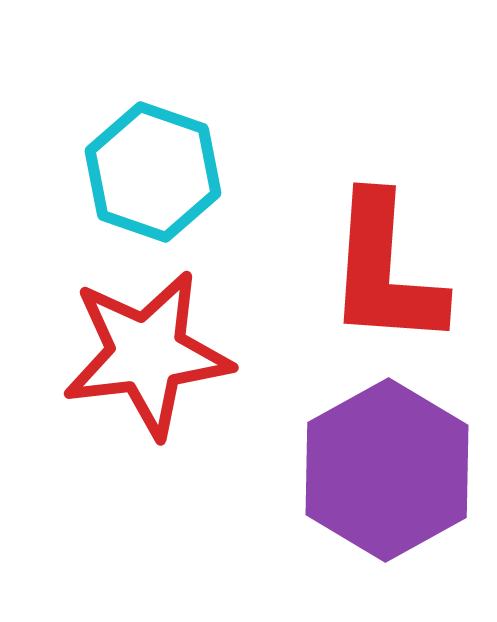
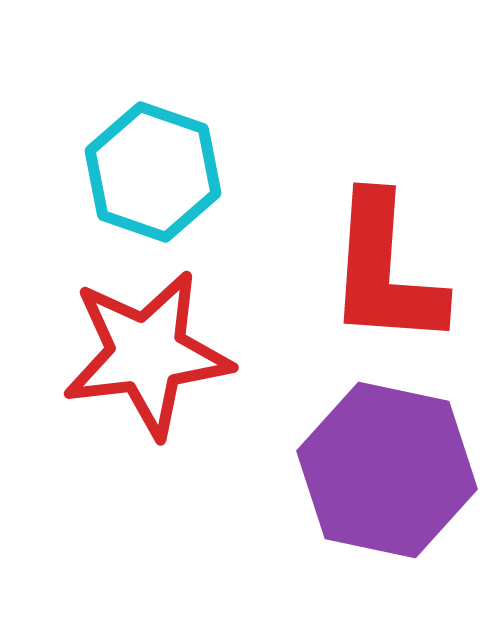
purple hexagon: rotated 19 degrees counterclockwise
